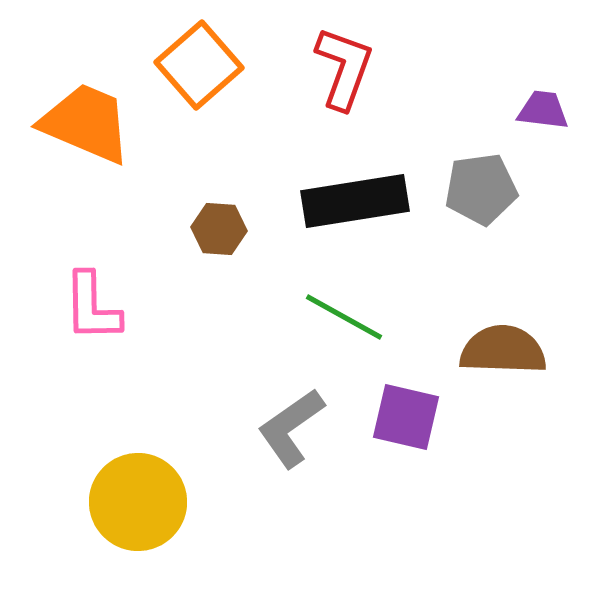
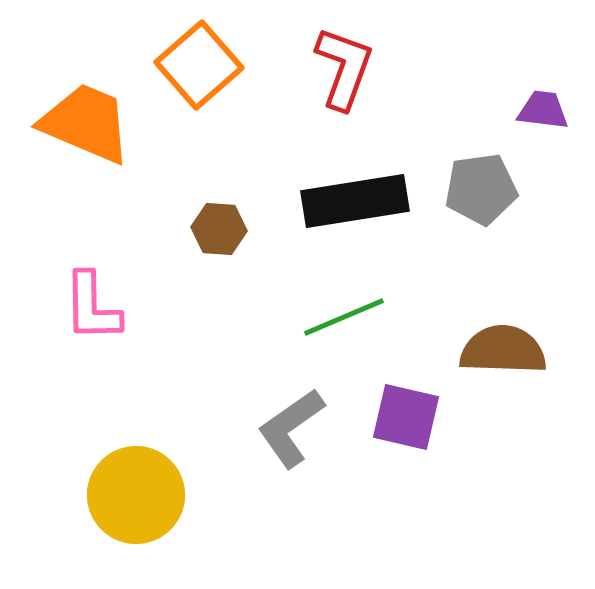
green line: rotated 52 degrees counterclockwise
yellow circle: moved 2 px left, 7 px up
